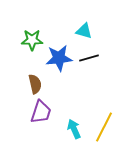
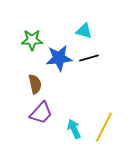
purple trapezoid: moved 1 px down; rotated 25 degrees clockwise
